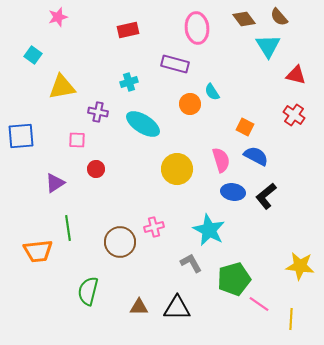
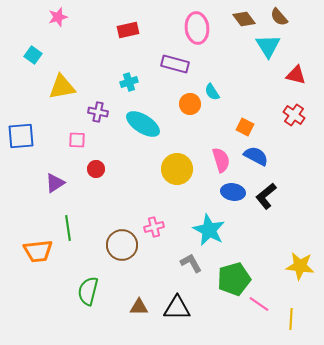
brown circle: moved 2 px right, 3 px down
